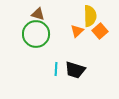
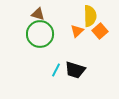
green circle: moved 4 px right
cyan line: moved 1 px down; rotated 24 degrees clockwise
